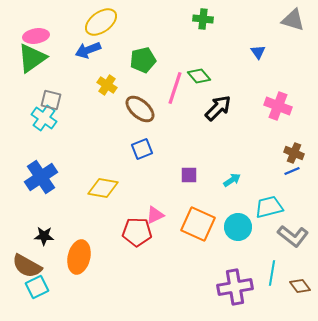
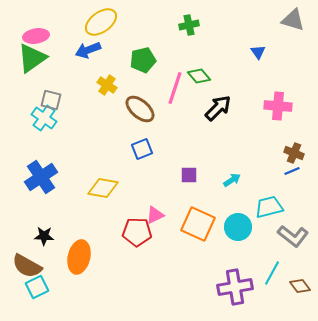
green cross: moved 14 px left, 6 px down; rotated 18 degrees counterclockwise
pink cross: rotated 16 degrees counterclockwise
cyan line: rotated 20 degrees clockwise
